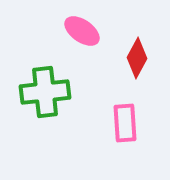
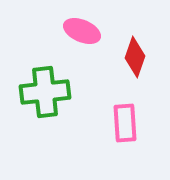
pink ellipse: rotated 12 degrees counterclockwise
red diamond: moved 2 px left, 1 px up; rotated 9 degrees counterclockwise
